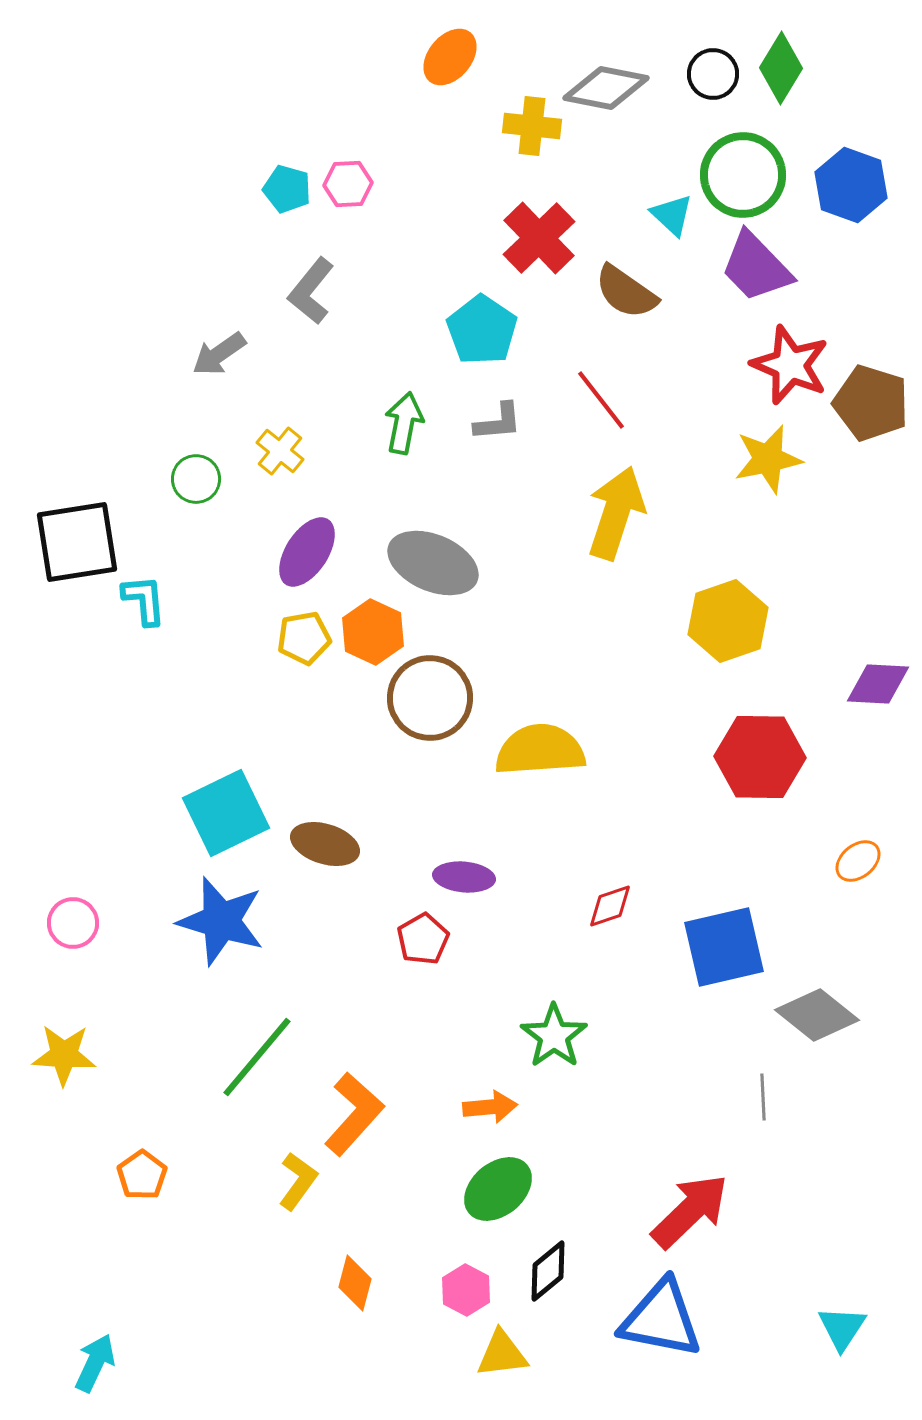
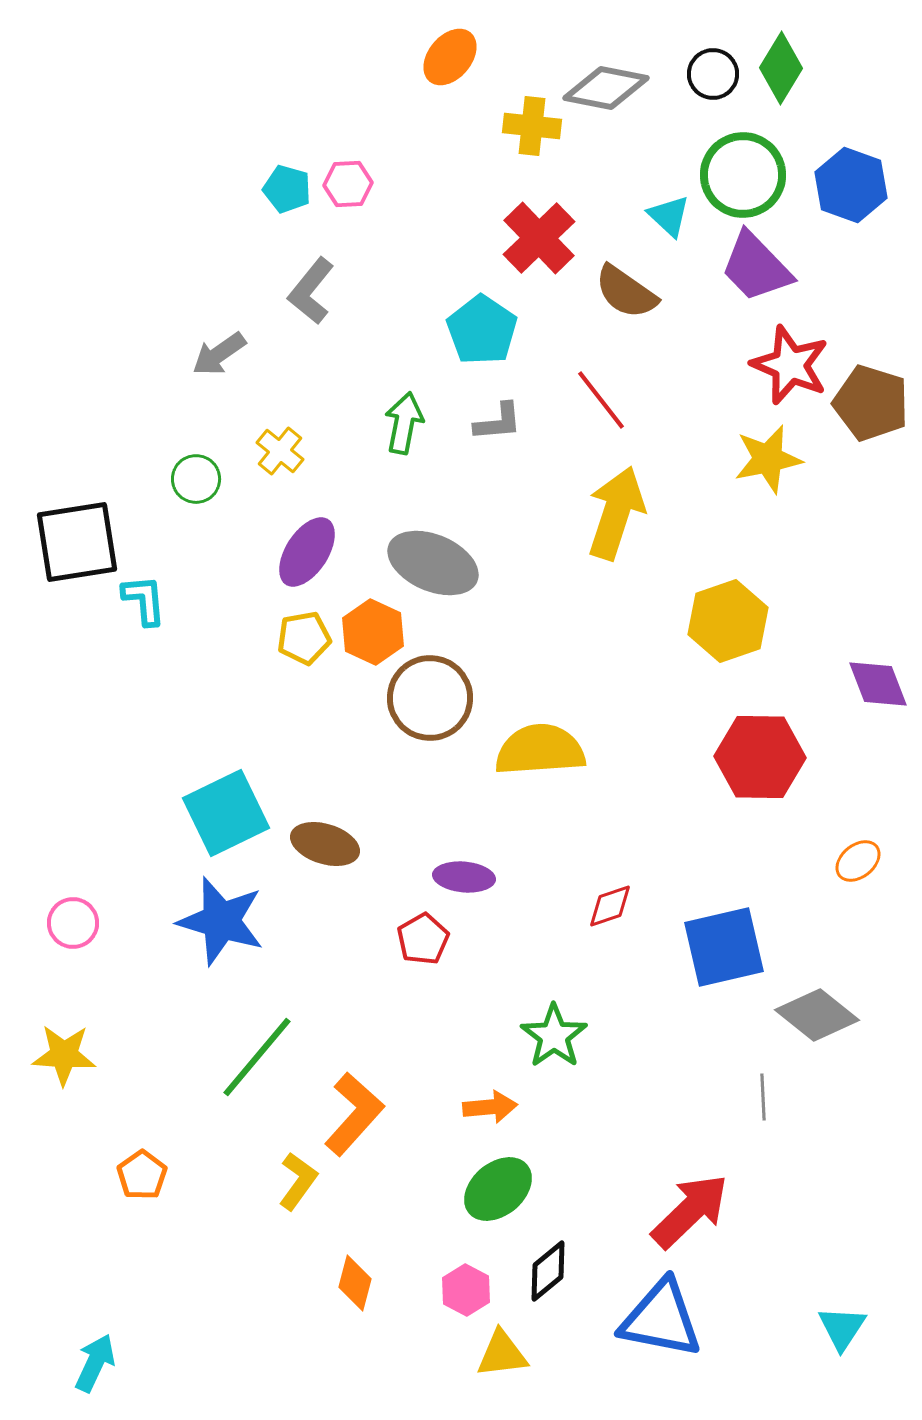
cyan triangle at (672, 215): moved 3 px left, 1 px down
purple diamond at (878, 684): rotated 66 degrees clockwise
